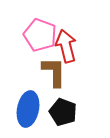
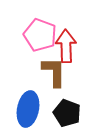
red arrow: rotated 12 degrees clockwise
black pentagon: moved 4 px right, 1 px down
